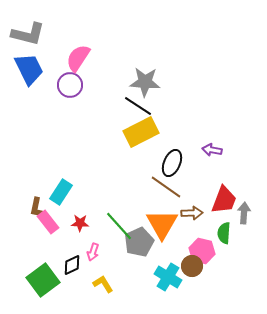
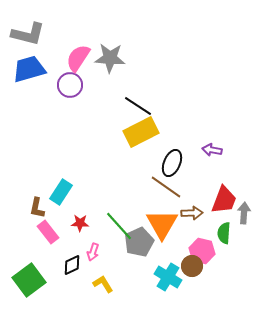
blue trapezoid: rotated 80 degrees counterclockwise
gray star: moved 35 px left, 24 px up
pink rectangle: moved 10 px down
green square: moved 14 px left
